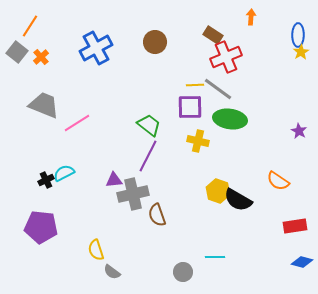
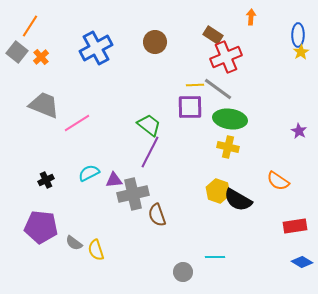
yellow cross: moved 30 px right, 6 px down
purple line: moved 2 px right, 4 px up
cyan semicircle: moved 25 px right
blue diamond: rotated 15 degrees clockwise
gray semicircle: moved 38 px left, 29 px up
